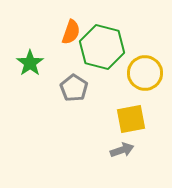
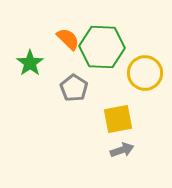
orange semicircle: moved 3 px left, 7 px down; rotated 65 degrees counterclockwise
green hexagon: rotated 12 degrees counterclockwise
yellow square: moved 13 px left
